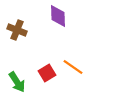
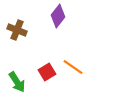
purple diamond: rotated 40 degrees clockwise
red square: moved 1 px up
